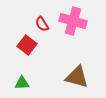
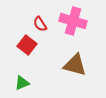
red semicircle: moved 2 px left
brown triangle: moved 2 px left, 12 px up
green triangle: rotated 21 degrees counterclockwise
